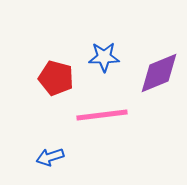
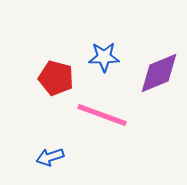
pink line: rotated 27 degrees clockwise
